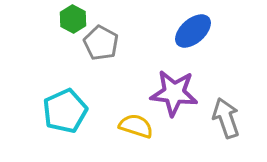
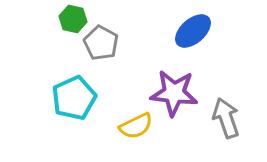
green hexagon: rotated 16 degrees counterclockwise
cyan pentagon: moved 9 px right, 13 px up
yellow semicircle: rotated 136 degrees clockwise
